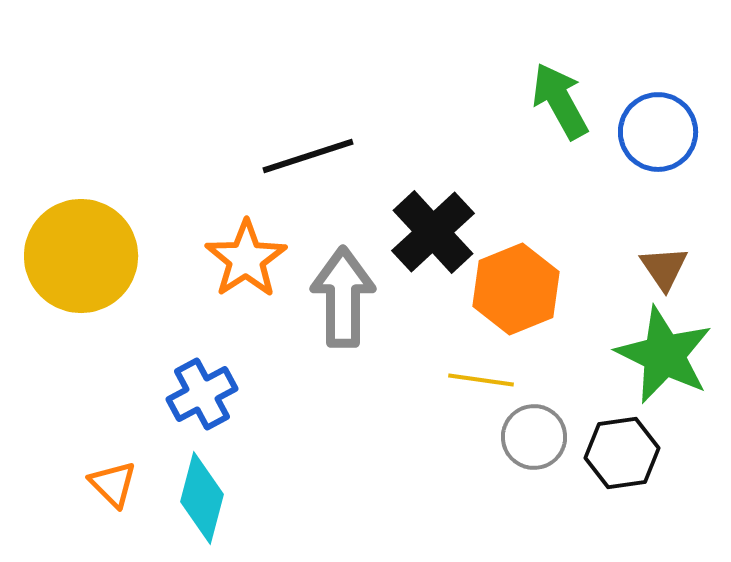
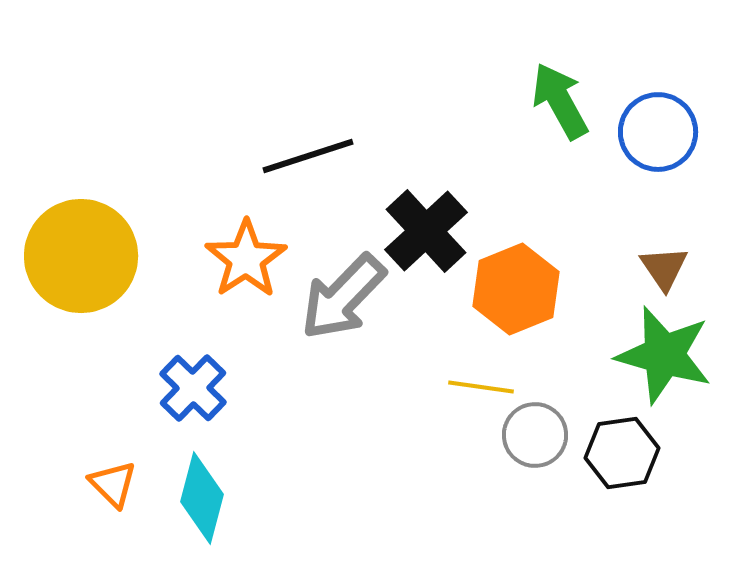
black cross: moved 7 px left, 1 px up
gray arrow: rotated 136 degrees counterclockwise
green star: rotated 10 degrees counterclockwise
yellow line: moved 7 px down
blue cross: moved 9 px left, 6 px up; rotated 18 degrees counterclockwise
gray circle: moved 1 px right, 2 px up
